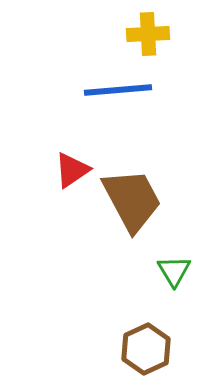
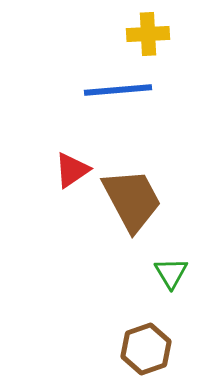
green triangle: moved 3 px left, 2 px down
brown hexagon: rotated 6 degrees clockwise
